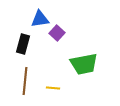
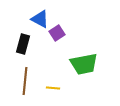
blue triangle: rotated 36 degrees clockwise
purple square: rotated 14 degrees clockwise
